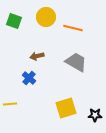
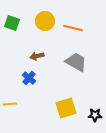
yellow circle: moved 1 px left, 4 px down
green square: moved 2 px left, 2 px down
